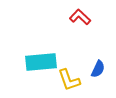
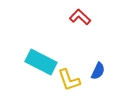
cyan rectangle: rotated 32 degrees clockwise
blue semicircle: moved 2 px down
